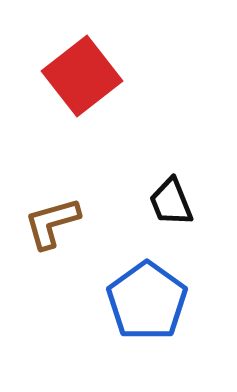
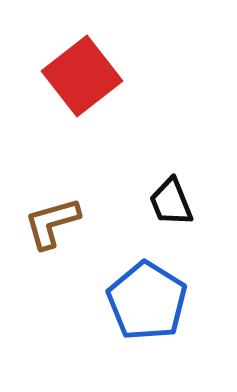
blue pentagon: rotated 4 degrees counterclockwise
